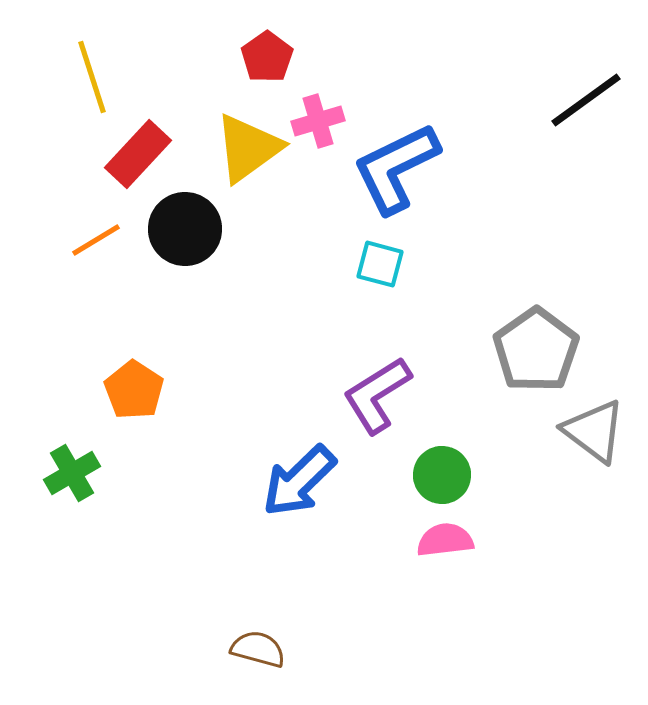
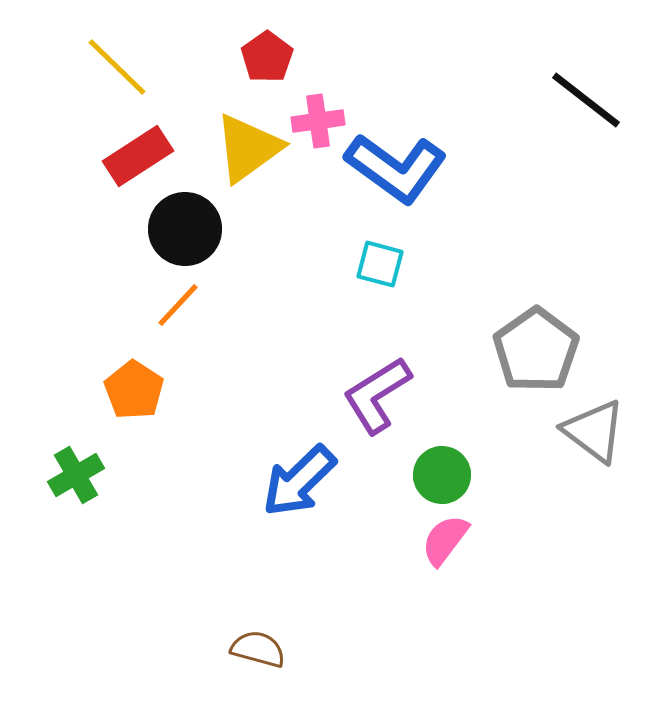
yellow line: moved 25 px right, 10 px up; rotated 28 degrees counterclockwise
black line: rotated 74 degrees clockwise
pink cross: rotated 9 degrees clockwise
red rectangle: moved 2 px down; rotated 14 degrees clockwise
blue L-shape: rotated 118 degrees counterclockwise
orange line: moved 82 px right, 65 px down; rotated 16 degrees counterclockwise
green cross: moved 4 px right, 2 px down
pink semicircle: rotated 46 degrees counterclockwise
